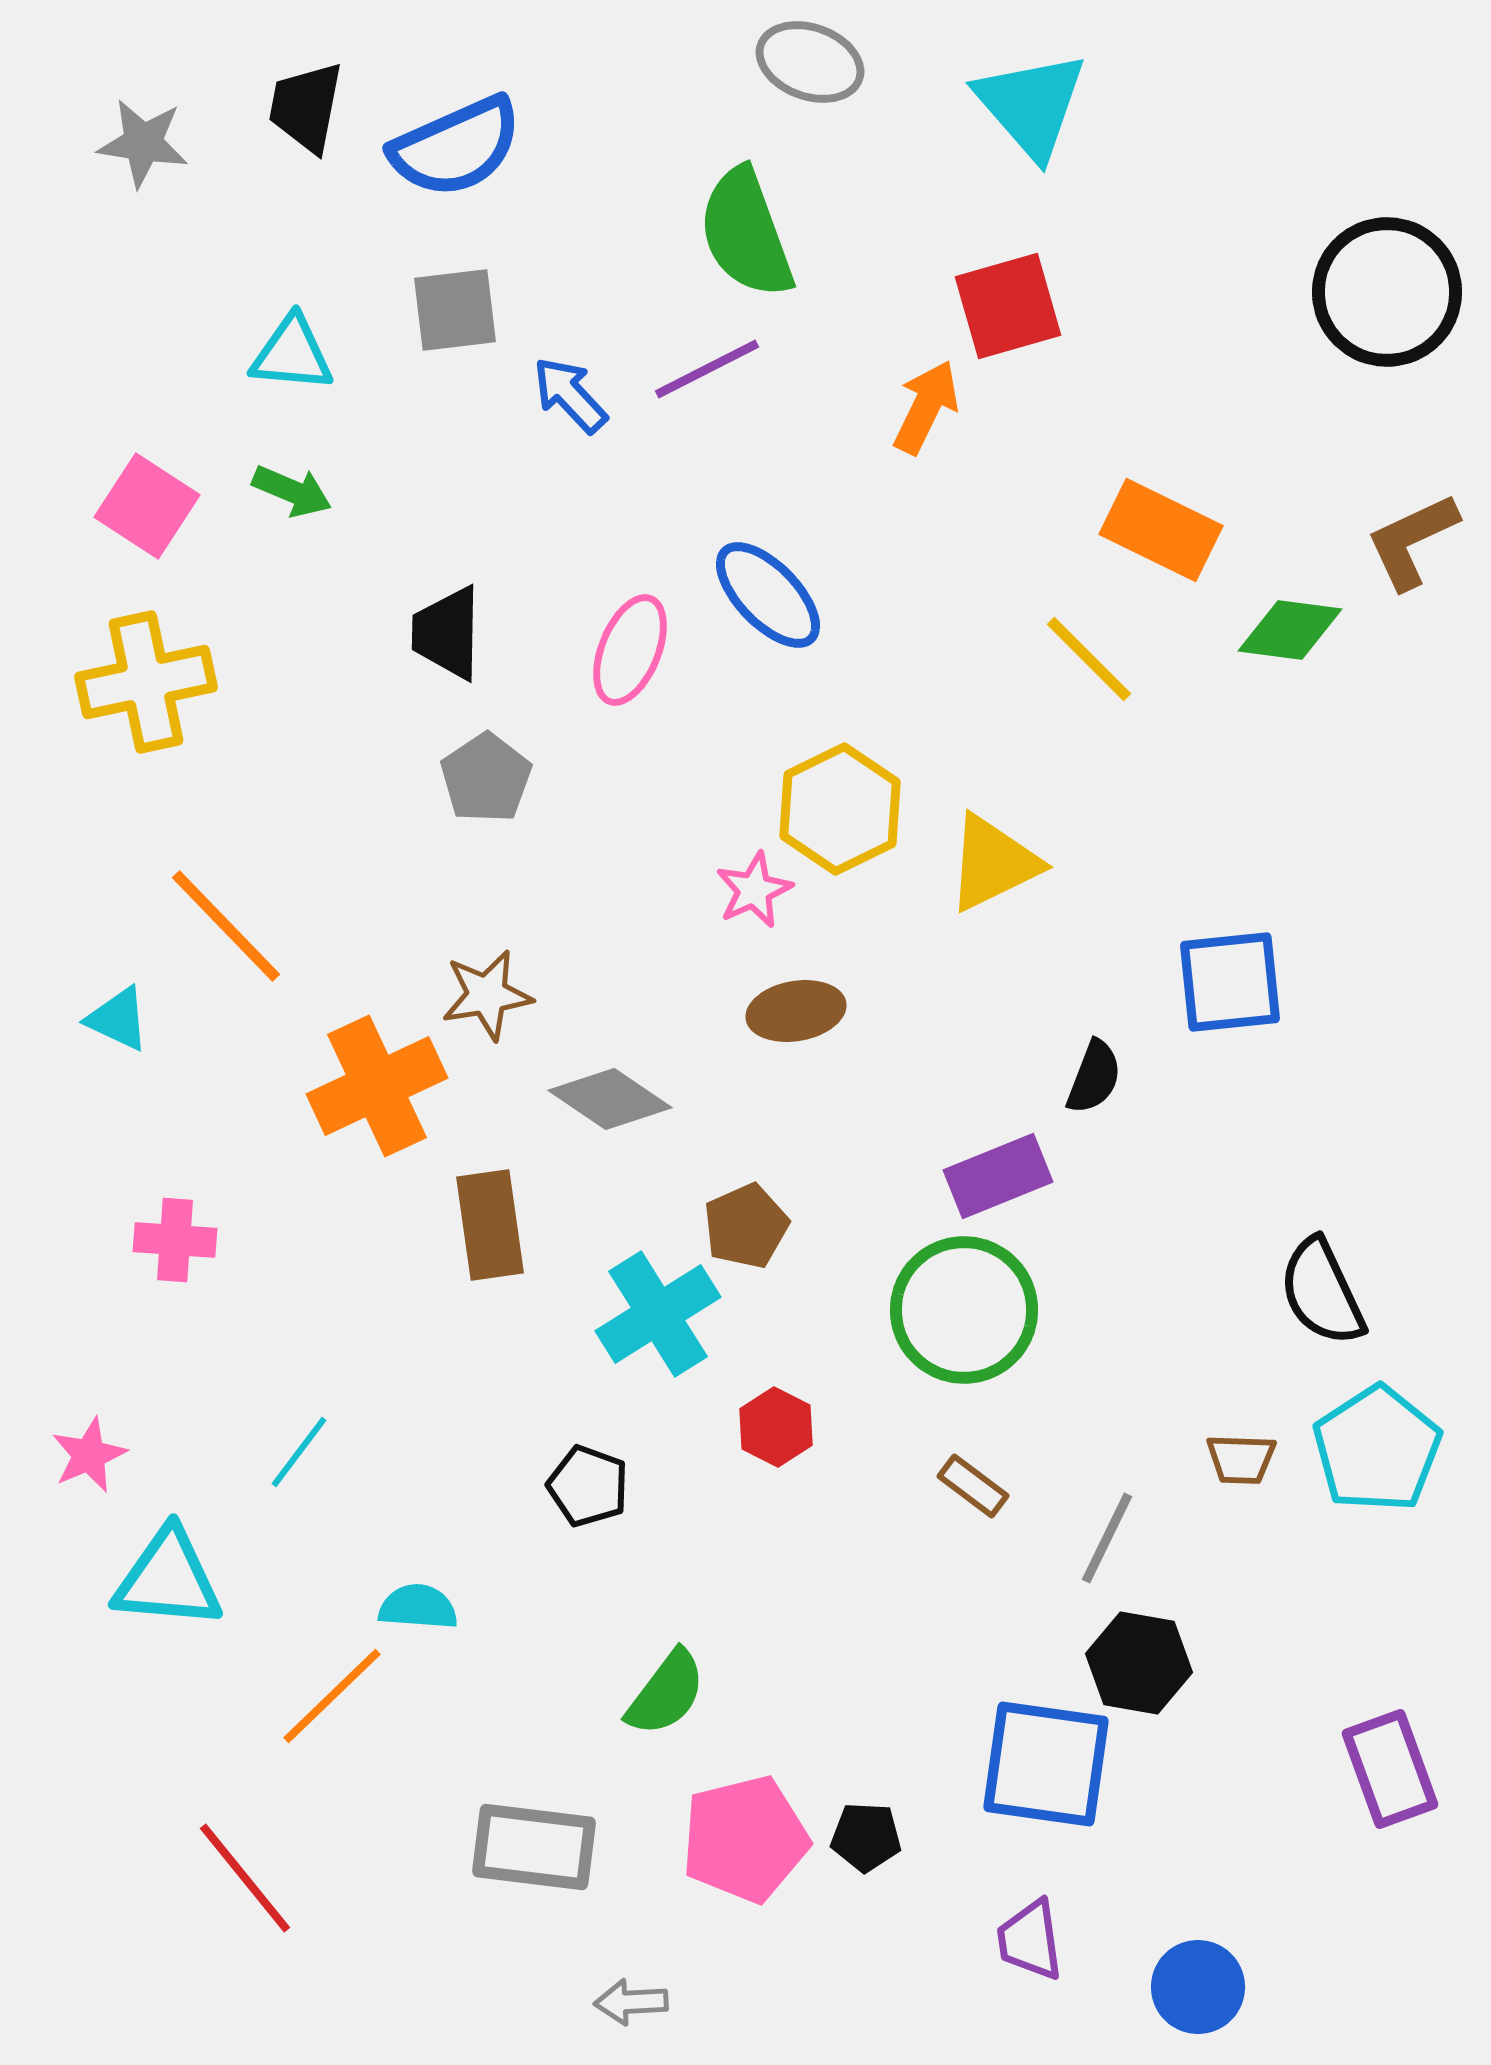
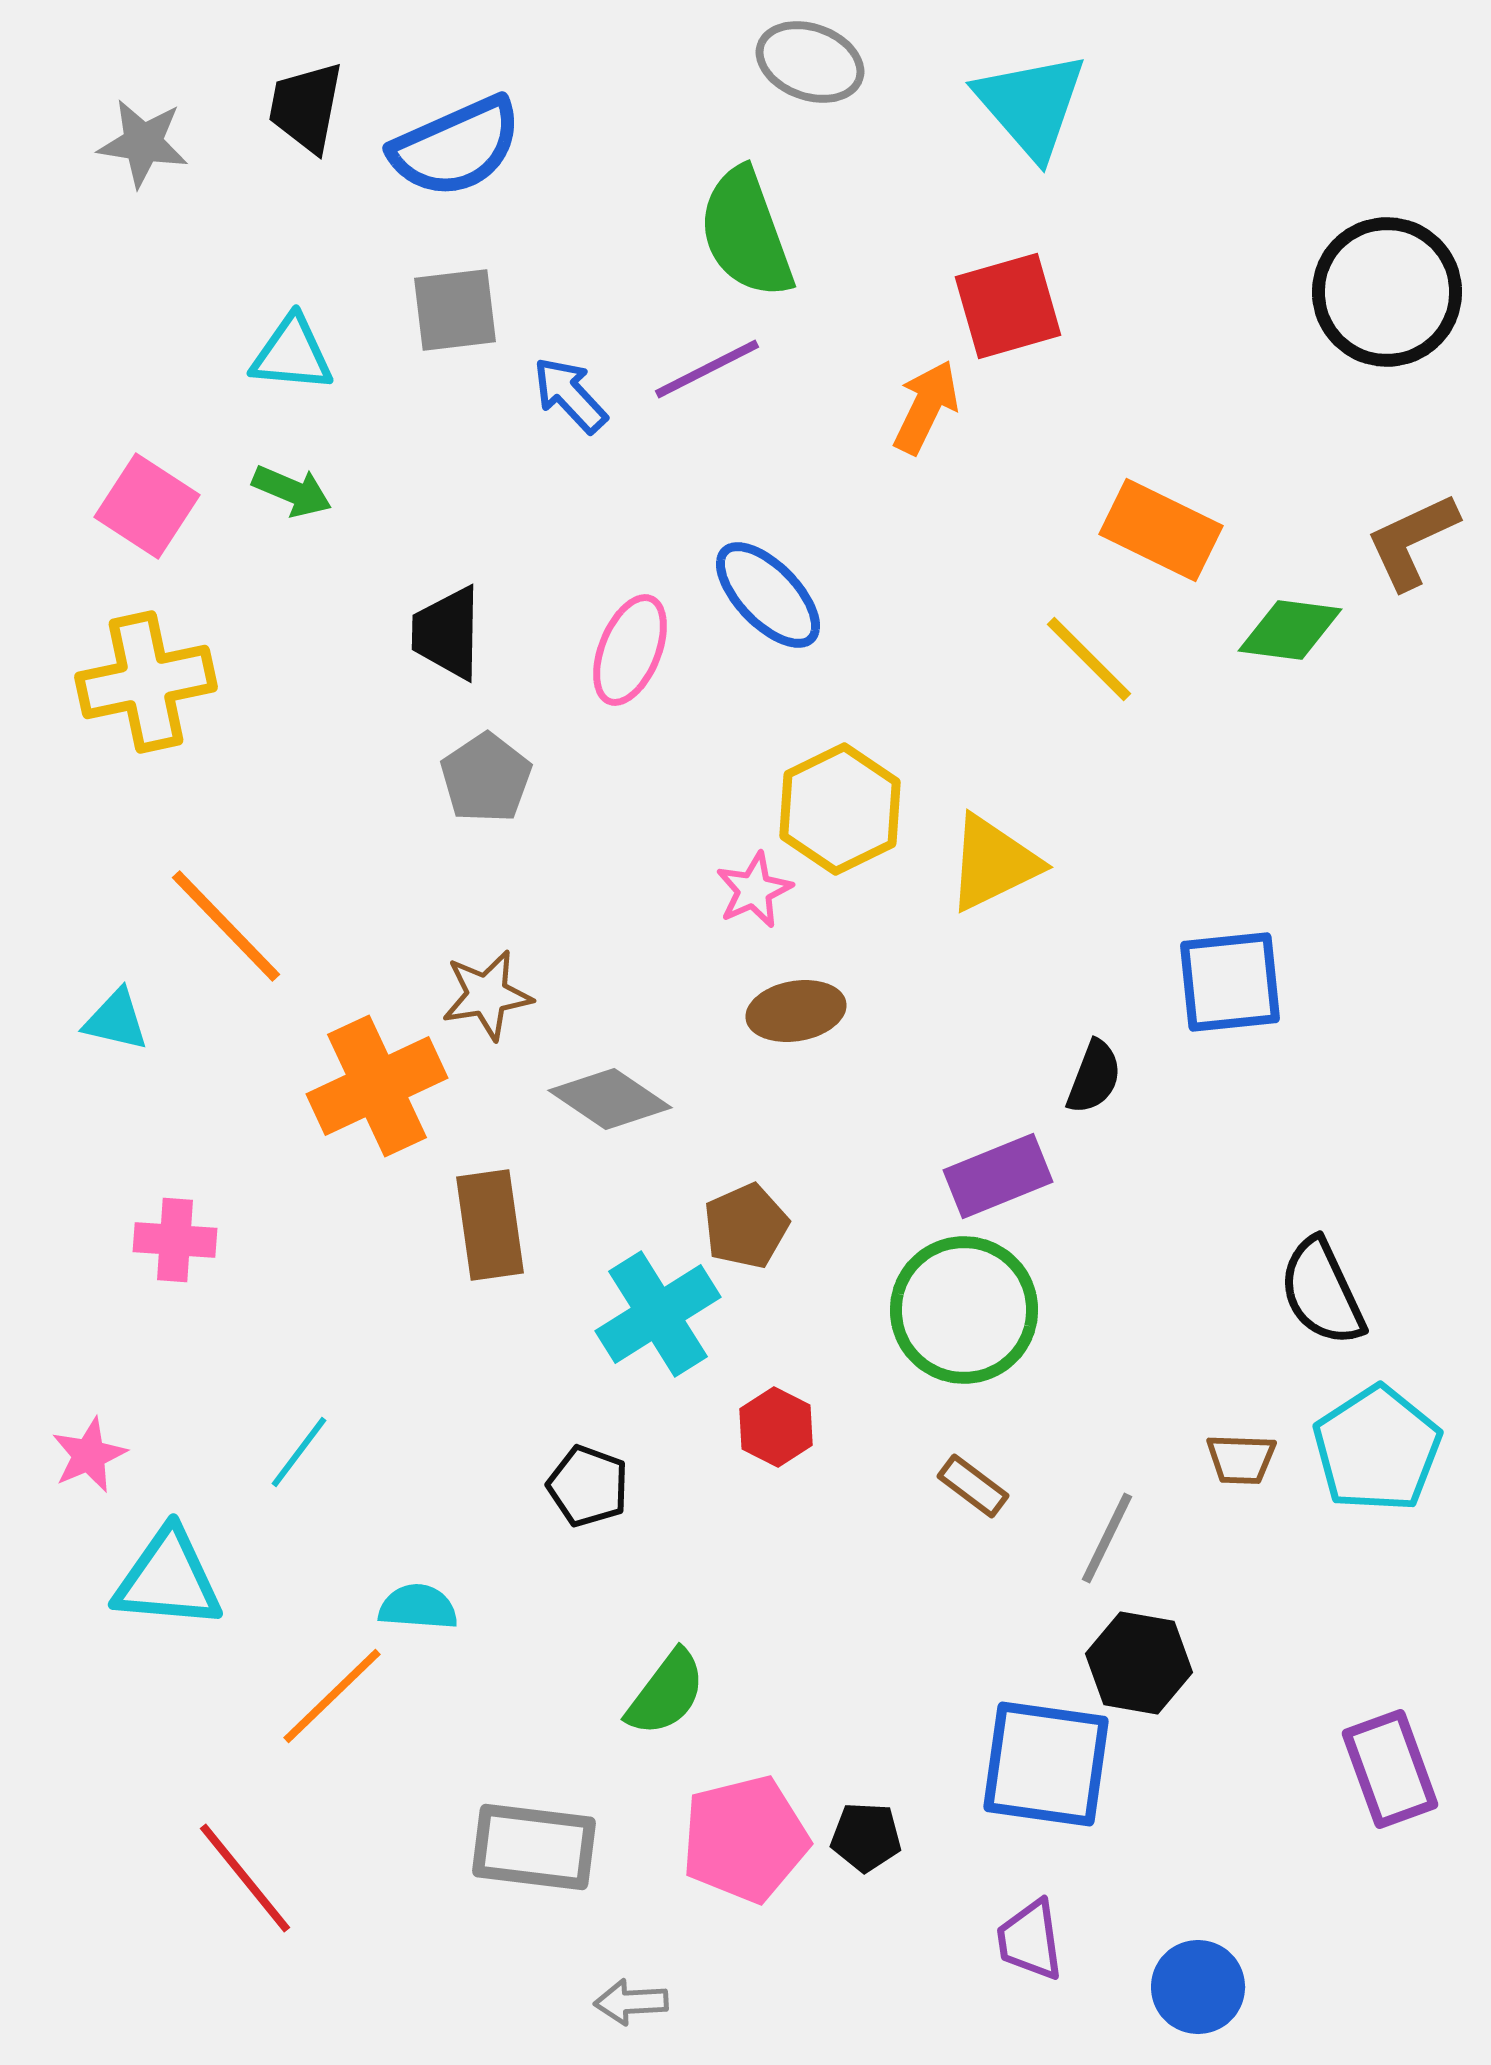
cyan triangle at (118, 1019): moved 2 px left, 1 px down; rotated 12 degrees counterclockwise
